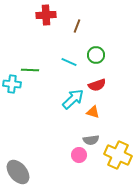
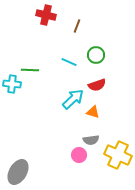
red cross: rotated 18 degrees clockwise
gray ellipse: rotated 70 degrees clockwise
